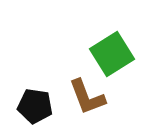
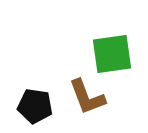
green square: rotated 24 degrees clockwise
